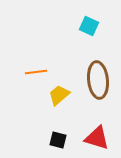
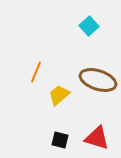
cyan square: rotated 24 degrees clockwise
orange line: rotated 60 degrees counterclockwise
brown ellipse: rotated 66 degrees counterclockwise
black square: moved 2 px right
